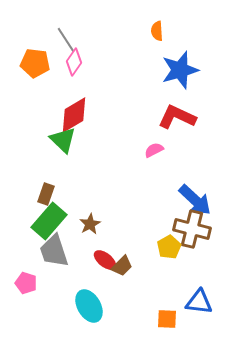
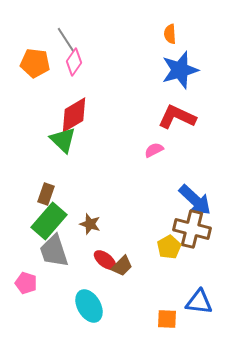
orange semicircle: moved 13 px right, 3 px down
brown star: rotated 25 degrees counterclockwise
